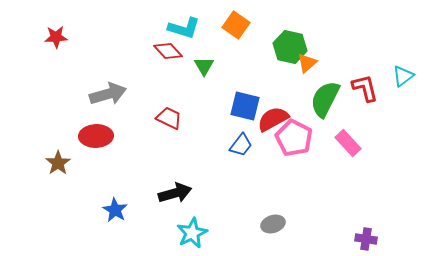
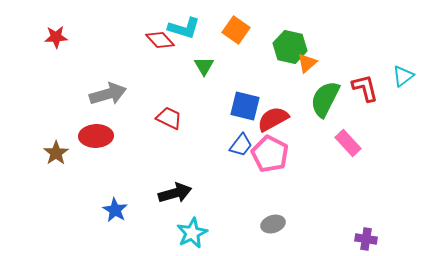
orange square: moved 5 px down
red diamond: moved 8 px left, 11 px up
pink pentagon: moved 24 px left, 16 px down
brown star: moved 2 px left, 10 px up
